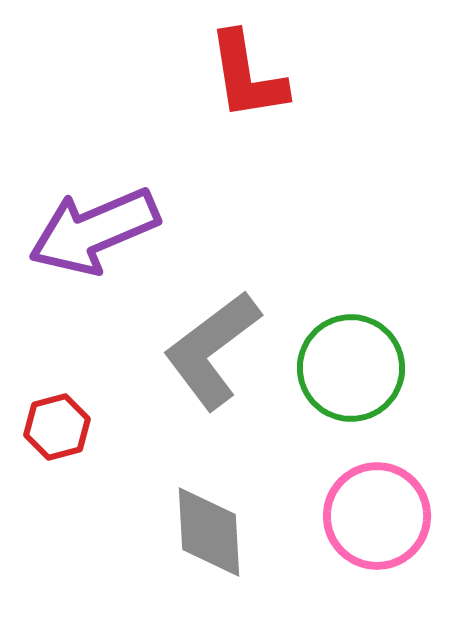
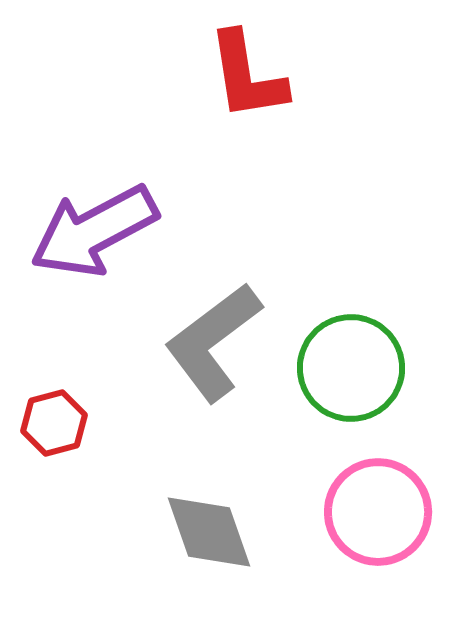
purple arrow: rotated 5 degrees counterclockwise
gray L-shape: moved 1 px right, 8 px up
red hexagon: moved 3 px left, 4 px up
pink circle: moved 1 px right, 4 px up
gray diamond: rotated 16 degrees counterclockwise
